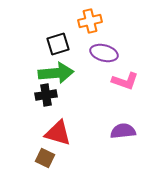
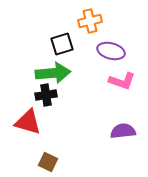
black square: moved 4 px right
purple ellipse: moved 7 px right, 2 px up
green arrow: moved 3 px left
pink L-shape: moved 3 px left
red triangle: moved 30 px left, 11 px up
brown square: moved 3 px right, 4 px down
